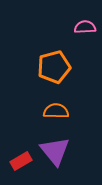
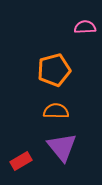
orange pentagon: moved 3 px down
purple triangle: moved 7 px right, 4 px up
